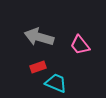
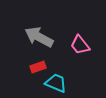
gray arrow: rotated 12 degrees clockwise
